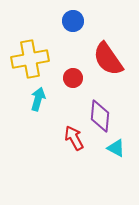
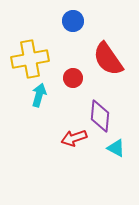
cyan arrow: moved 1 px right, 4 px up
red arrow: rotated 80 degrees counterclockwise
